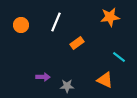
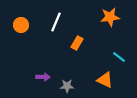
orange rectangle: rotated 24 degrees counterclockwise
